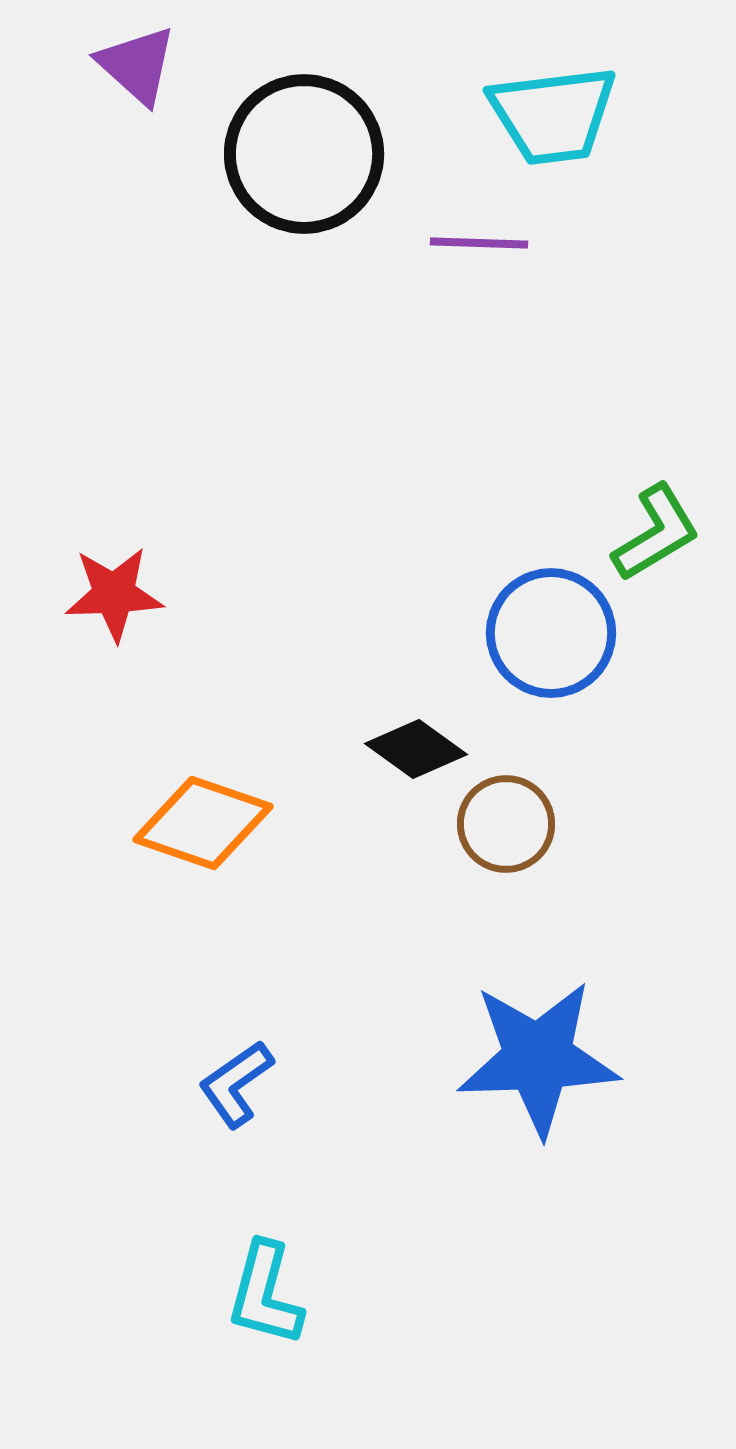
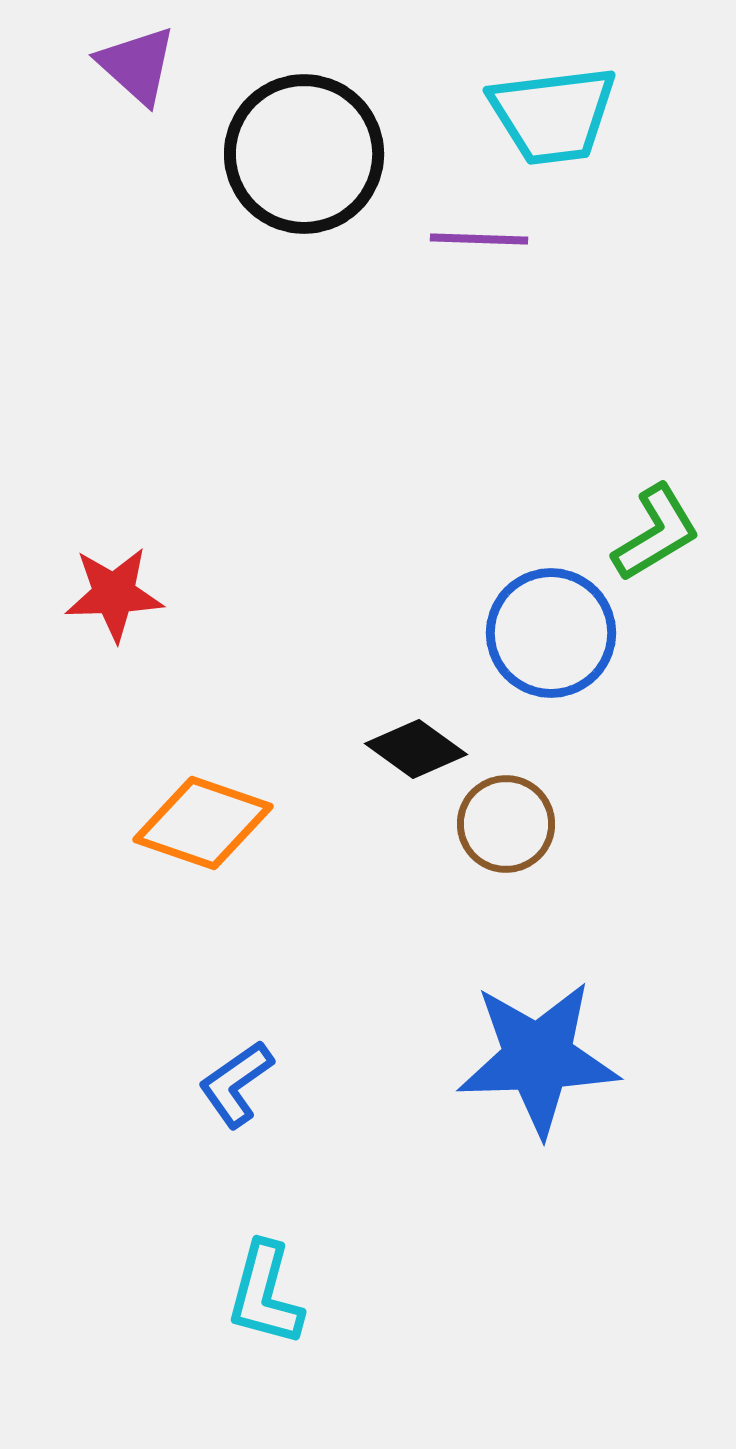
purple line: moved 4 px up
